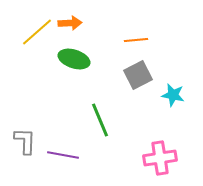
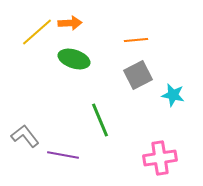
gray L-shape: moved 5 px up; rotated 40 degrees counterclockwise
